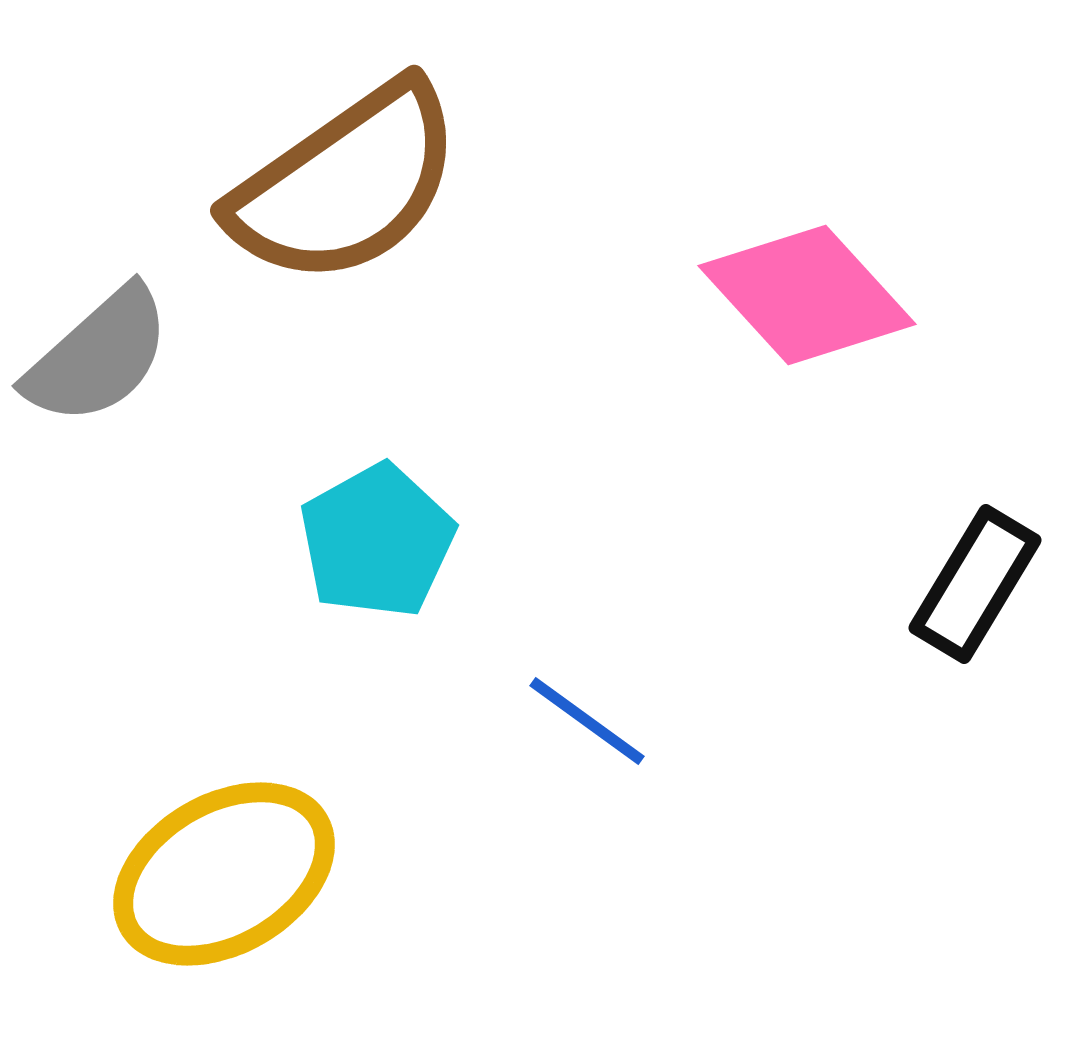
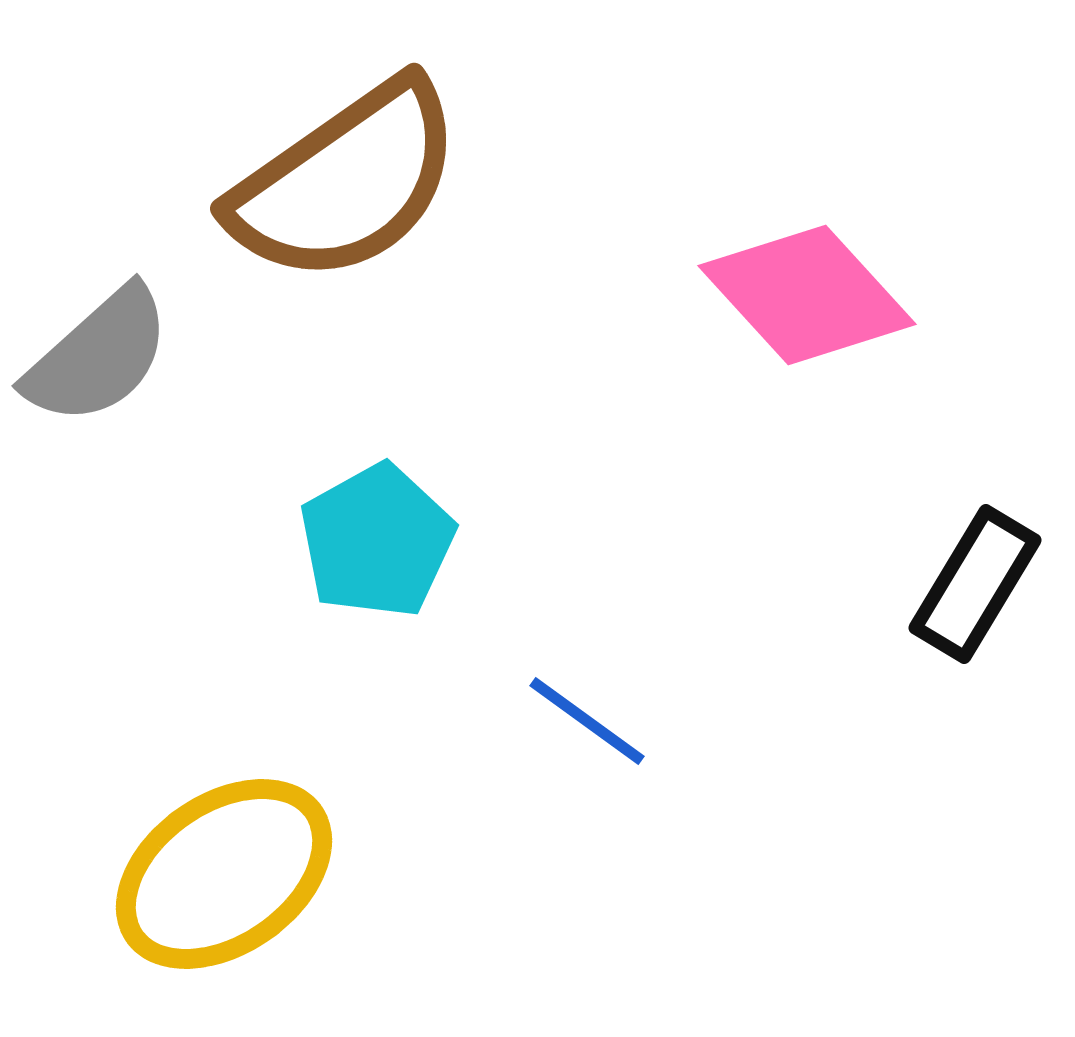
brown semicircle: moved 2 px up
yellow ellipse: rotated 5 degrees counterclockwise
